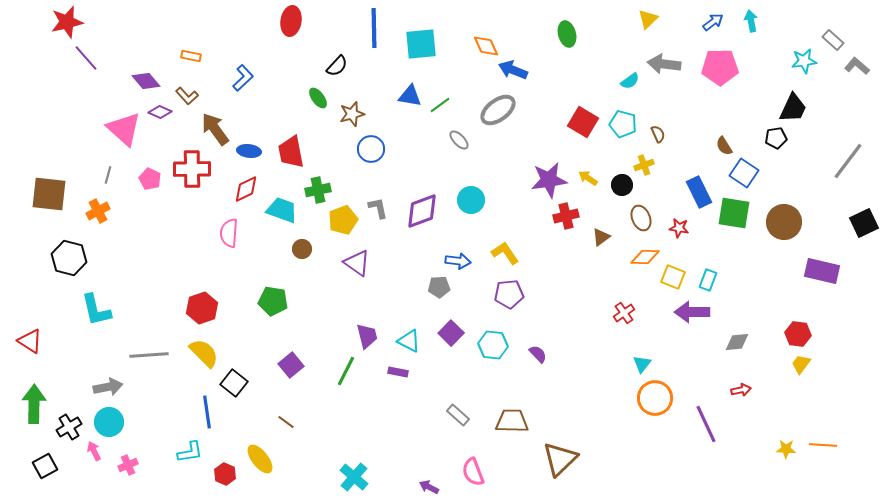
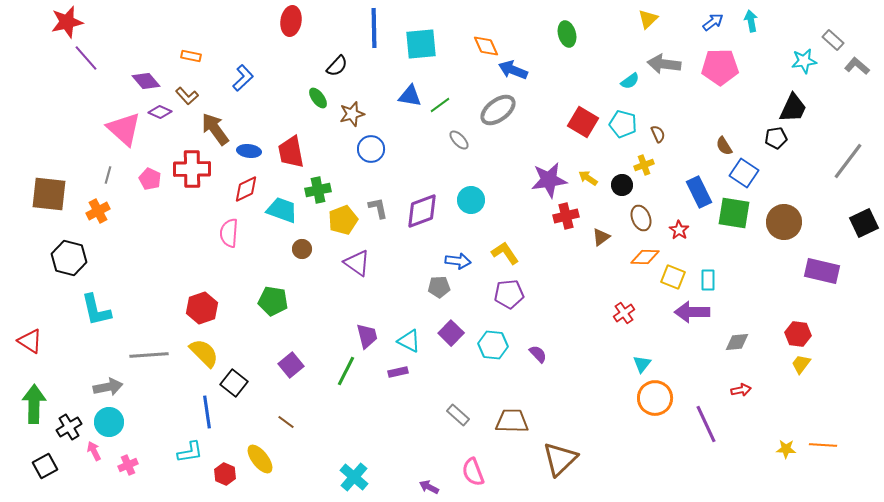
red star at (679, 228): moved 2 px down; rotated 24 degrees clockwise
cyan rectangle at (708, 280): rotated 20 degrees counterclockwise
purple rectangle at (398, 372): rotated 24 degrees counterclockwise
